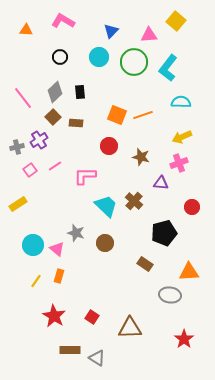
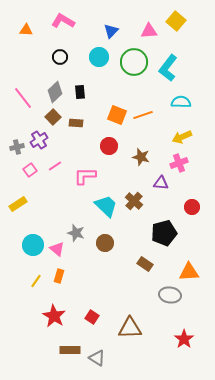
pink triangle at (149, 35): moved 4 px up
